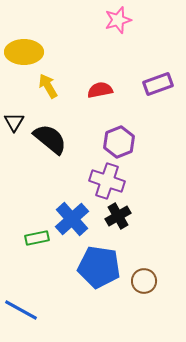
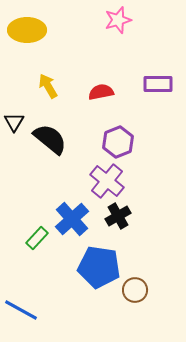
yellow ellipse: moved 3 px right, 22 px up
purple rectangle: rotated 20 degrees clockwise
red semicircle: moved 1 px right, 2 px down
purple hexagon: moved 1 px left
purple cross: rotated 20 degrees clockwise
green rectangle: rotated 35 degrees counterclockwise
brown circle: moved 9 px left, 9 px down
